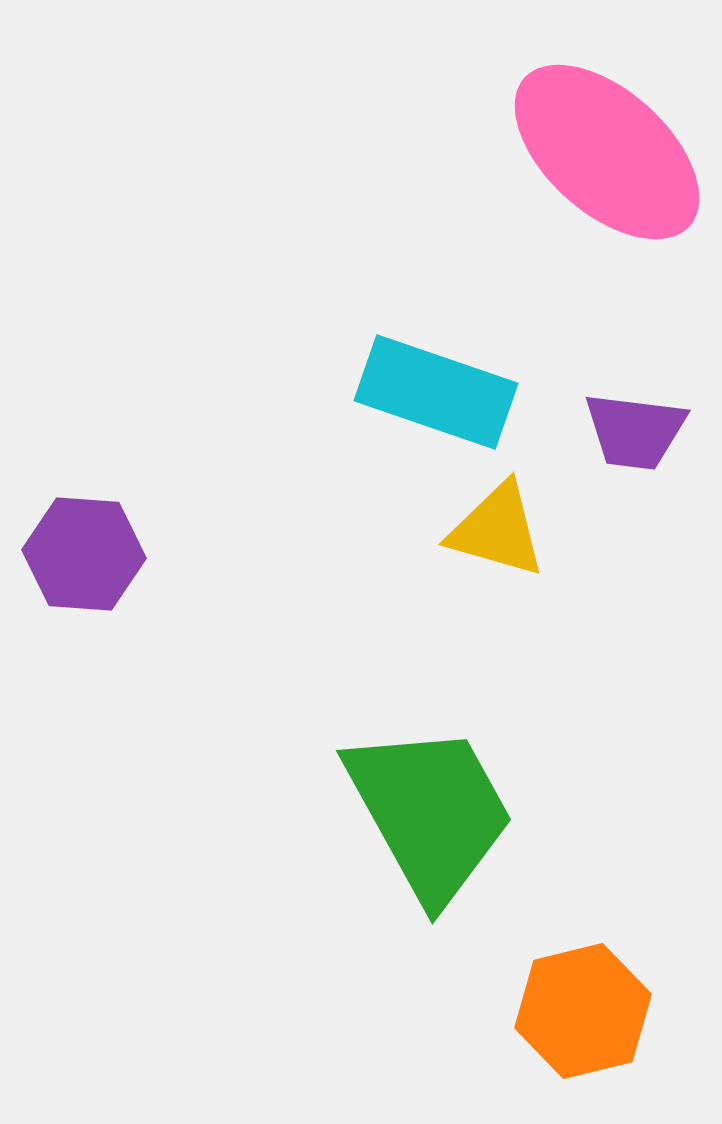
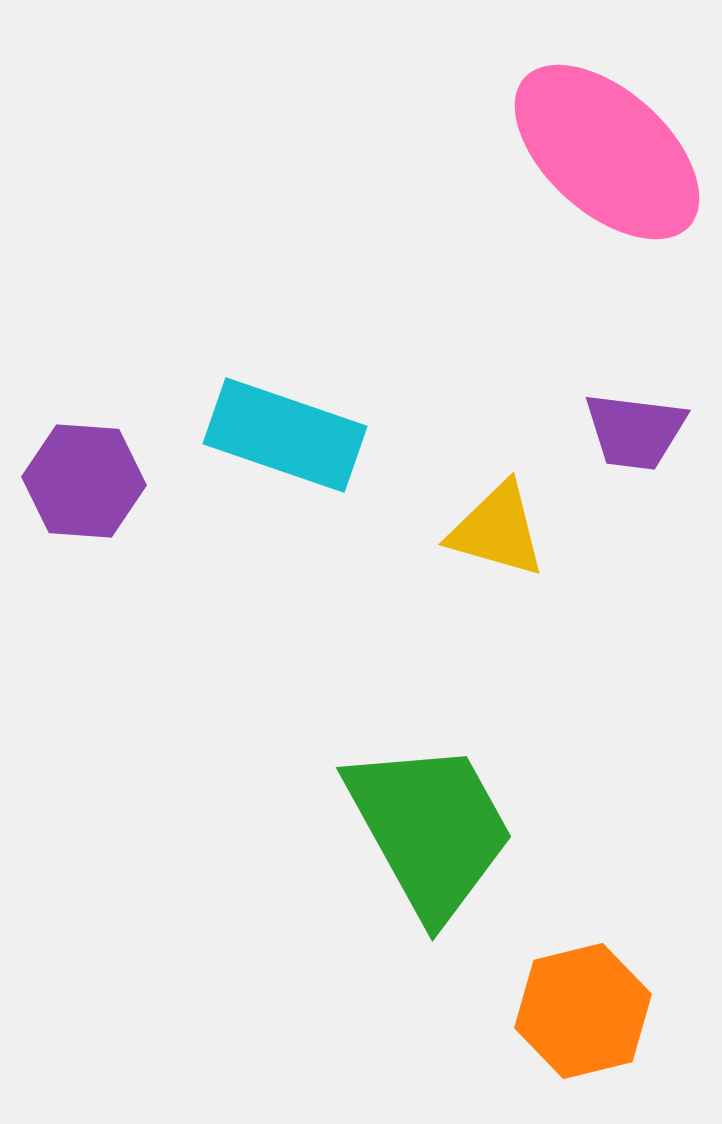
cyan rectangle: moved 151 px left, 43 px down
purple hexagon: moved 73 px up
green trapezoid: moved 17 px down
